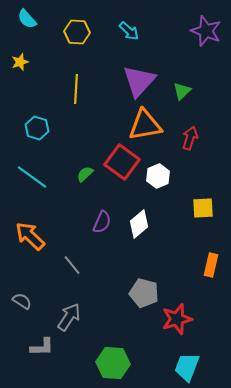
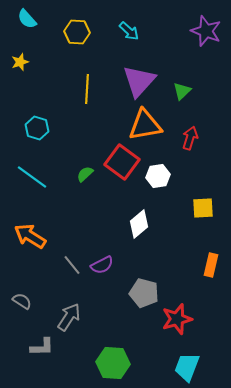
yellow line: moved 11 px right
white hexagon: rotated 15 degrees clockwise
purple semicircle: moved 43 px down; rotated 40 degrees clockwise
orange arrow: rotated 12 degrees counterclockwise
